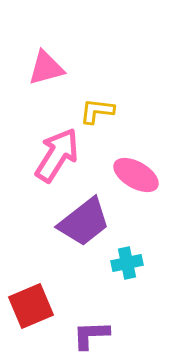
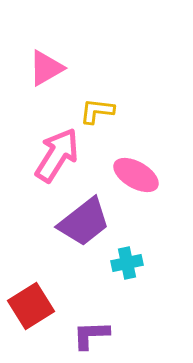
pink triangle: rotated 15 degrees counterclockwise
red square: rotated 9 degrees counterclockwise
